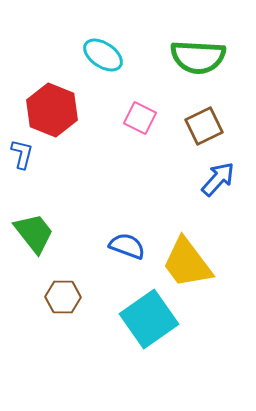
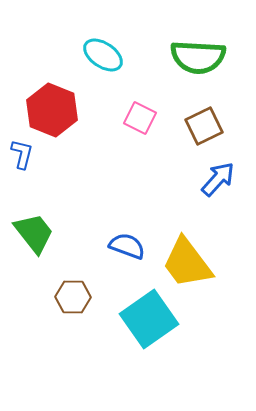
brown hexagon: moved 10 px right
